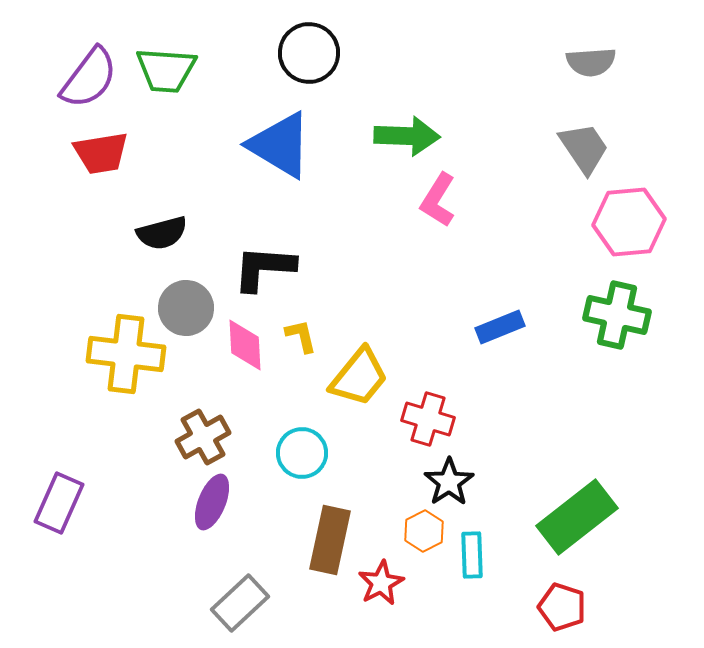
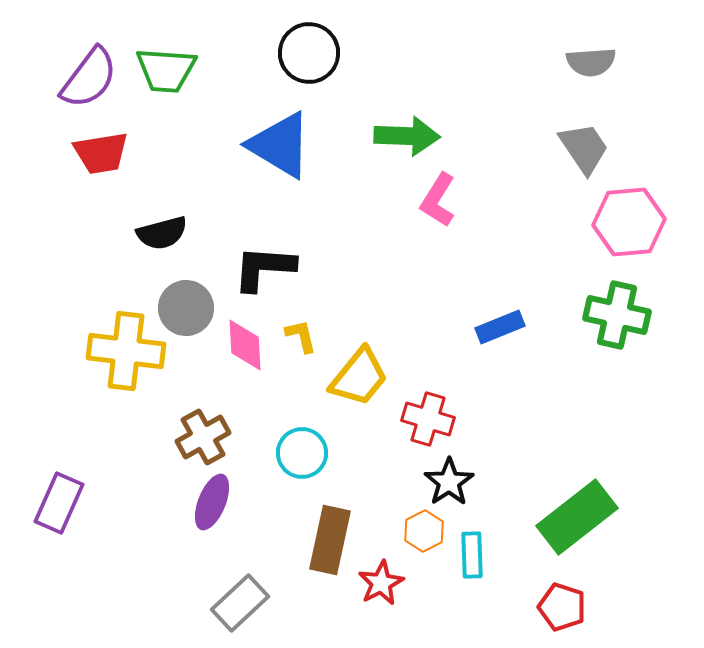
yellow cross: moved 3 px up
